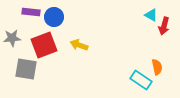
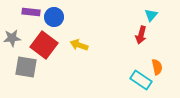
cyan triangle: rotated 40 degrees clockwise
red arrow: moved 23 px left, 9 px down
red square: rotated 32 degrees counterclockwise
gray square: moved 2 px up
